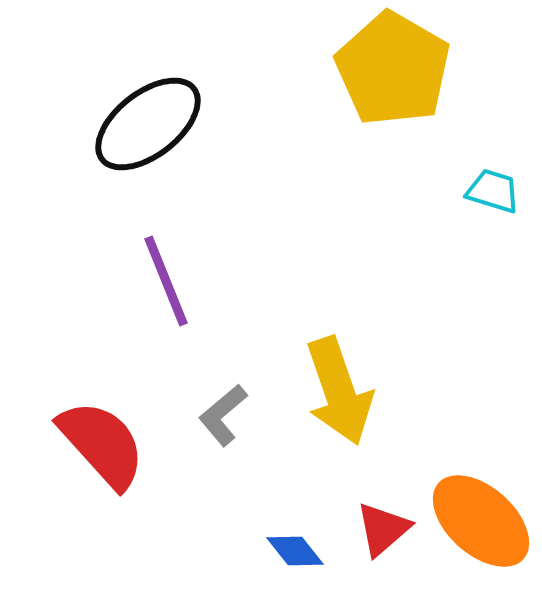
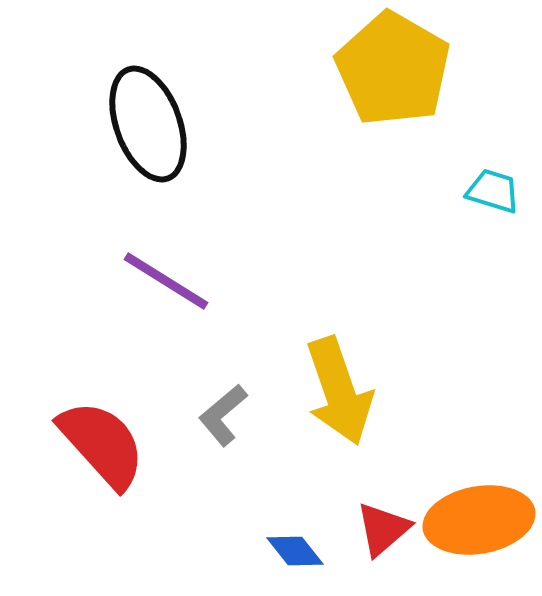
black ellipse: rotated 72 degrees counterclockwise
purple line: rotated 36 degrees counterclockwise
orange ellipse: moved 2 px left, 1 px up; rotated 52 degrees counterclockwise
